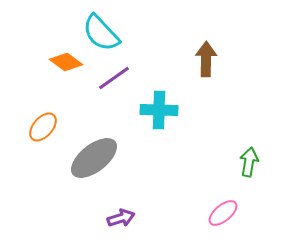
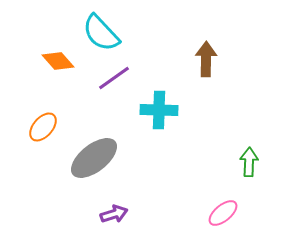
orange diamond: moved 8 px left, 1 px up; rotated 12 degrees clockwise
green arrow: rotated 8 degrees counterclockwise
purple arrow: moved 7 px left, 4 px up
